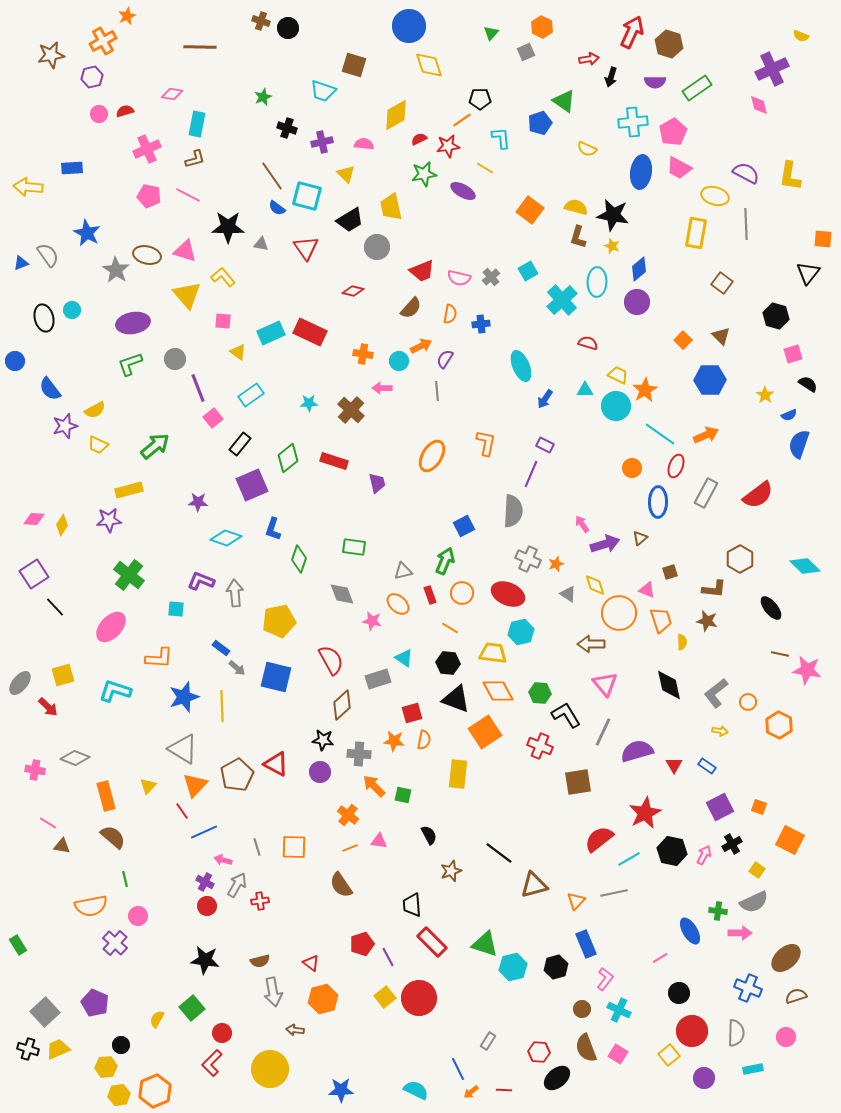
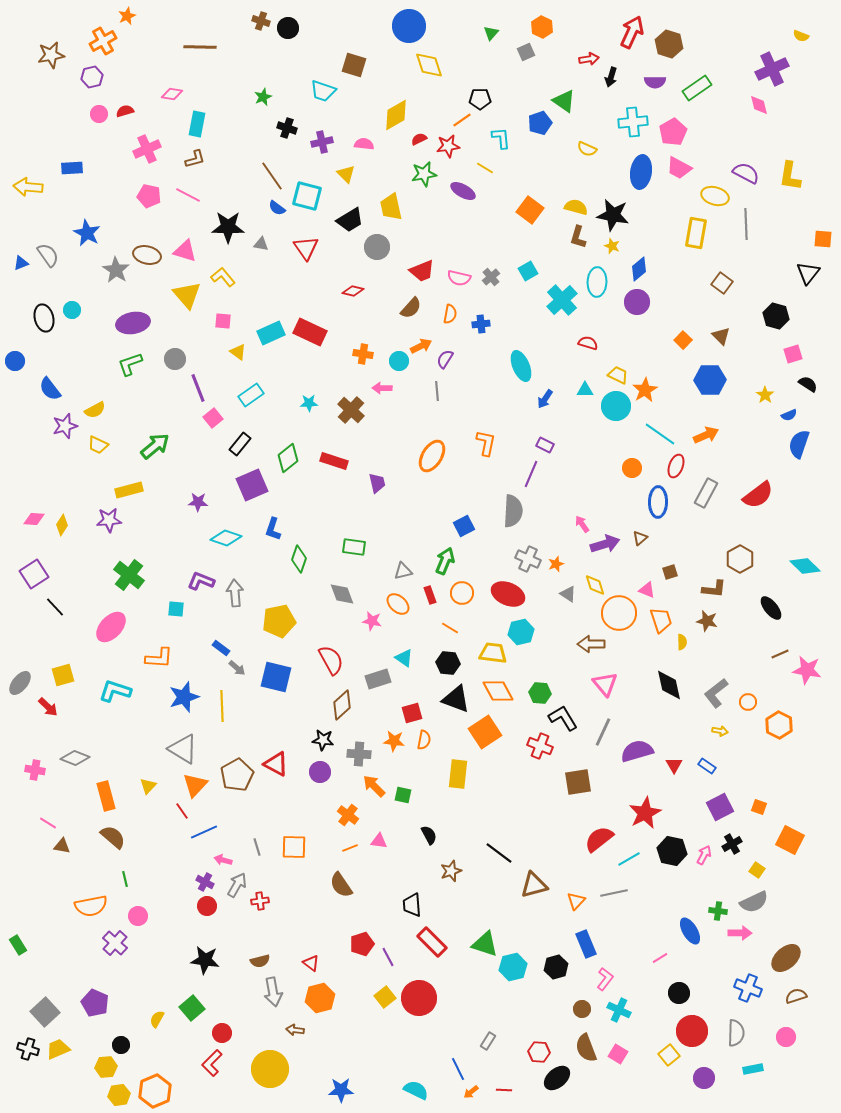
brown line at (780, 654): rotated 36 degrees counterclockwise
black L-shape at (566, 715): moved 3 px left, 3 px down
orange hexagon at (323, 999): moved 3 px left, 1 px up
